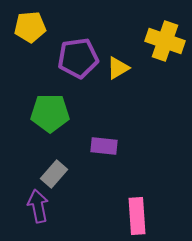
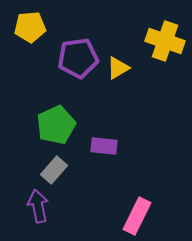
green pentagon: moved 6 px right, 12 px down; rotated 24 degrees counterclockwise
gray rectangle: moved 4 px up
pink rectangle: rotated 30 degrees clockwise
